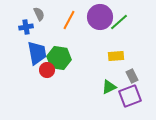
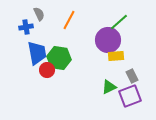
purple circle: moved 8 px right, 23 px down
